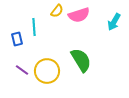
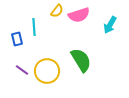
cyan arrow: moved 4 px left, 3 px down
